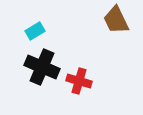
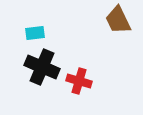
brown trapezoid: moved 2 px right
cyan rectangle: moved 2 px down; rotated 24 degrees clockwise
